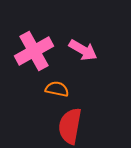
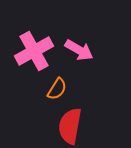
pink arrow: moved 4 px left
orange semicircle: rotated 110 degrees clockwise
